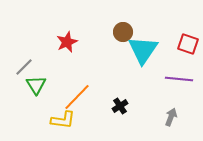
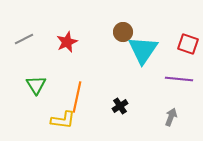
gray line: moved 28 px up; rotated 18 degrees clockwise
orange line: rotated 32 degrees counterclockwise
